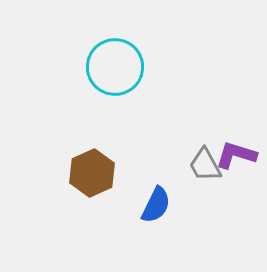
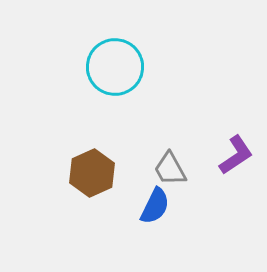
purple L-shape: rotated 129 degrees clockwise
gray trapezoid: moved 35 px left, 4 px down
blue semicircle: moved 1 px left, 1 px down
